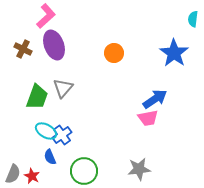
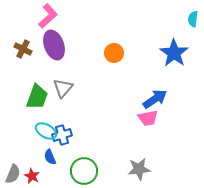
pink L-shape: moved 2 px right
blue cross: rotated 18 degrees clockwise
